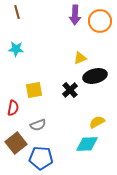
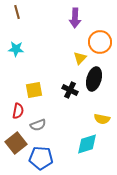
purple arrow: moved 3 px down
orange circle: moved 21 px down
yellow triangle: rotated 24 degrees counterclockwise
black ellipse: moved 1 px left, 3 px down; rotated 60 degrees counterclockwise
black cross: rotated 21 degrees counterclockwise
red semicircle: moved 5 px right, 3 px down
yellow semicircle: moved 5 px right, 3 px up; rotated 140 degrees counterclockwise
cyan diamond: rotated 15 degrees counterclockwise
